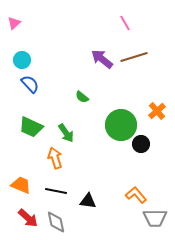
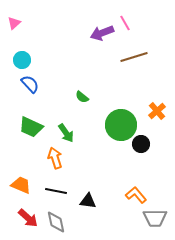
purple arrow: moved 26 px up; rotated 60 degrees counterclockwise
